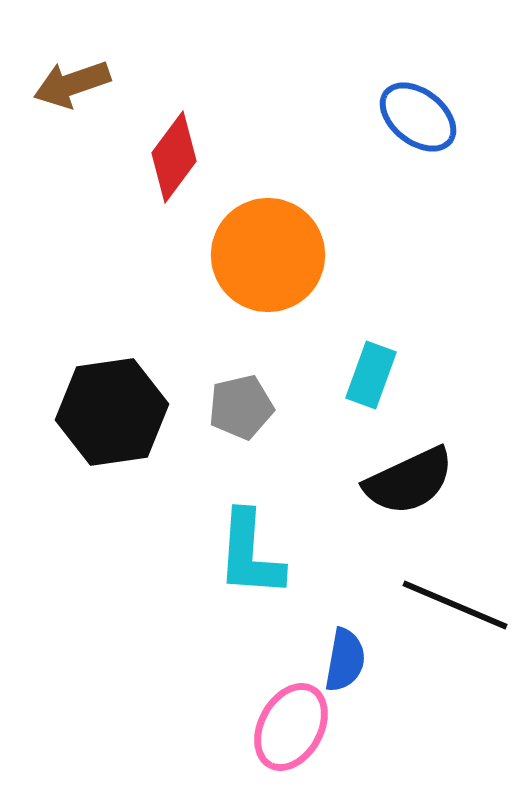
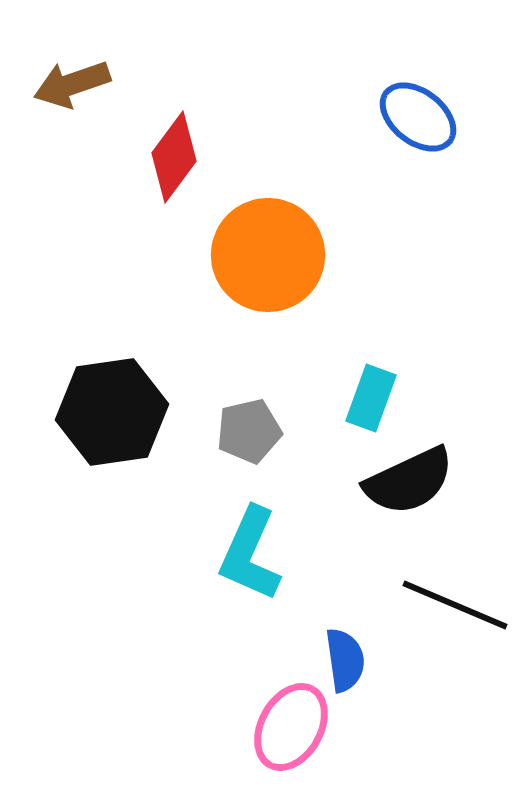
cyan rectangle: moved 23 px down
gray pentagon: moved 8 px right, 24 px down
cyan L-shape: rotated 20 degrees clockwise
blue semicircle: rotated 18 degrees counterclockwise
